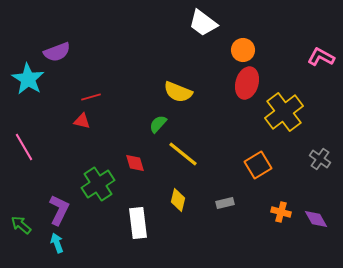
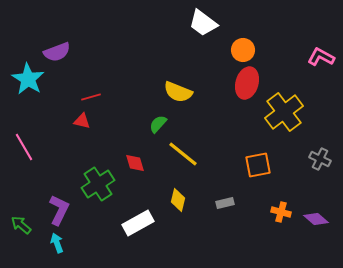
gray cross: rotated 10 degrees counterclockwise
orange square: rotated 20 degrees clockwise
purple diamond: rotated 20 degrees counterclockwise
white rectangle: rotated 68 degrees clockwise
